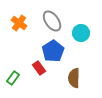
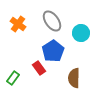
orange cross: moved 1 px left, 1 px down
